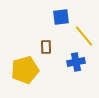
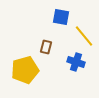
blue square: rotated 18 degrees clockwise
brown rectangle: rotated 16 degrees clockwise
blue cross: rotated 30 degrees clockwise
